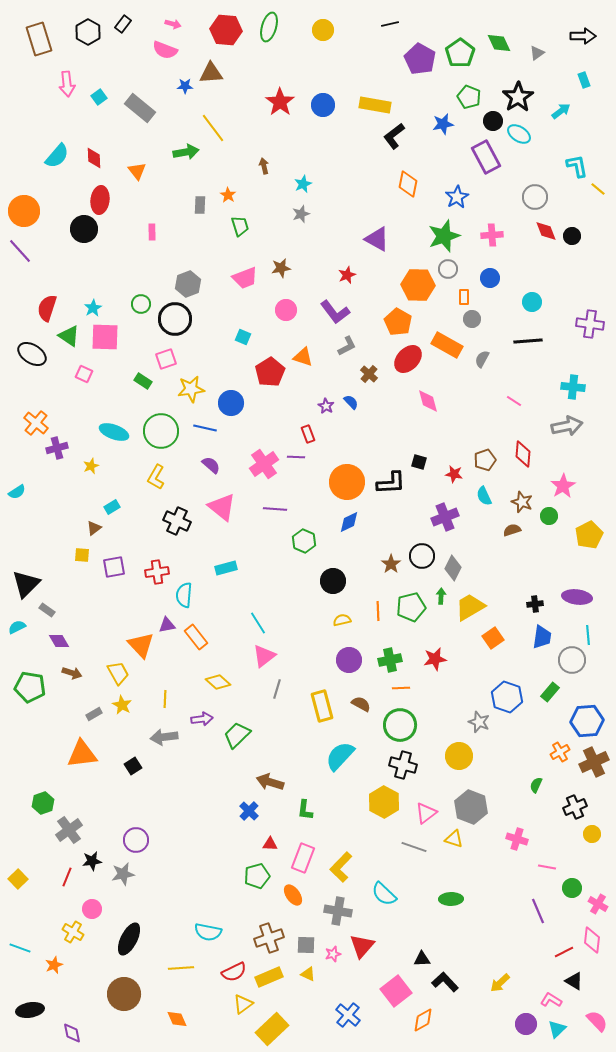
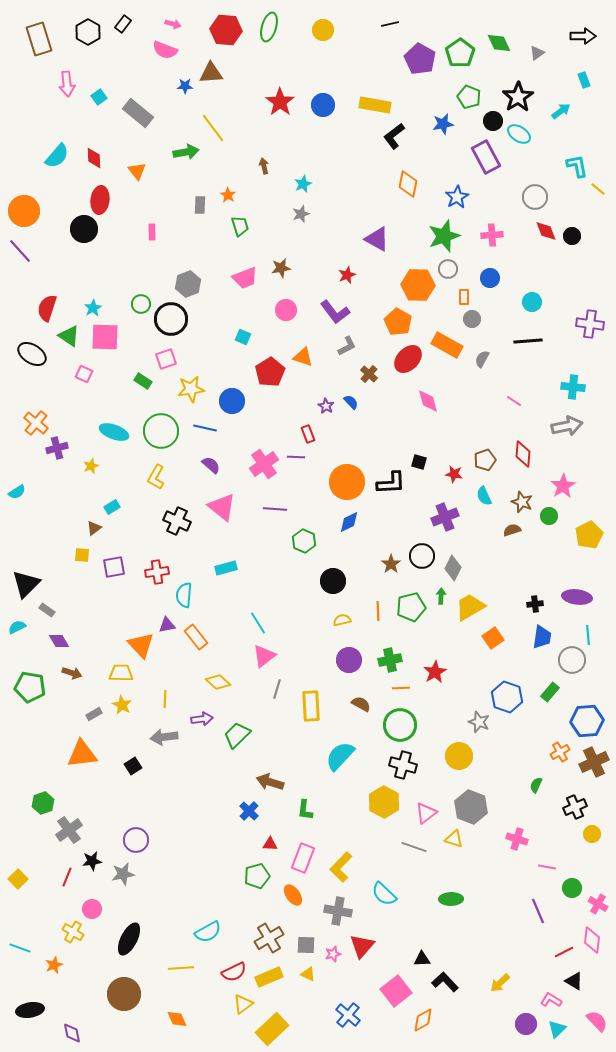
gray rectangle at (140, 108): moved 2 px left, 5 px down
black circle at (175, 319): moved 4 px left
blue circle at (231, 403): moved 1 px right, 2 px up
red star at (435, 659): moved 13 px down; rotated 20 degrees counterclockwise
yellow trapezoid at (118, 673): moved 3 px right; rotated 60 degrees counterclockwise
yellow rectangle at (322, 706): moved 11 px left; rotated 12 degrees clockwise
cyan semicircle at (208, 932): rotated 40 degrees counterclockwise
brown cross at (269, 938): rotated 12 degrees counterclockwise
